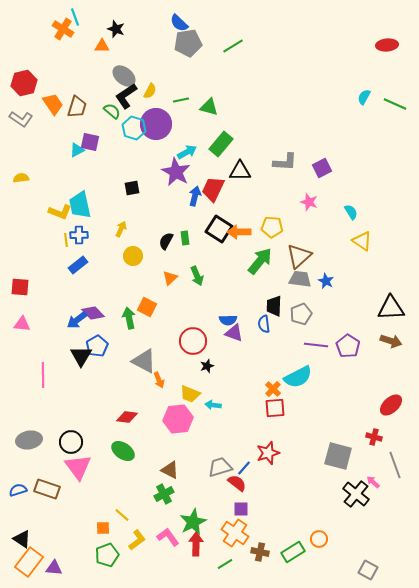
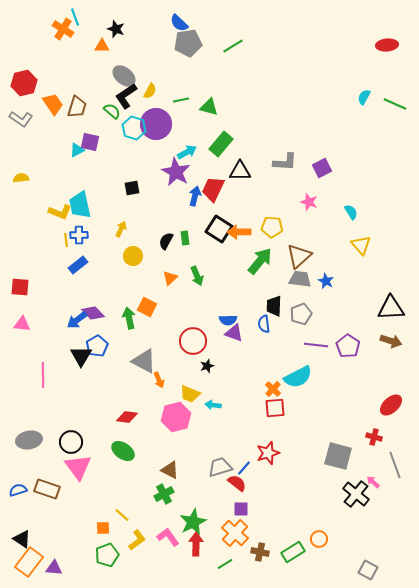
yellow triangle at (362, 241): moved 1 px left, 4 px down; rotated 15 degrees clockwise
pink hexagon at (178, 419): moved 2 px left, 2 px up; rotated 8 degrees counterclockwise
orange cross at (235, 533): rotated 8 degrees clockwise
